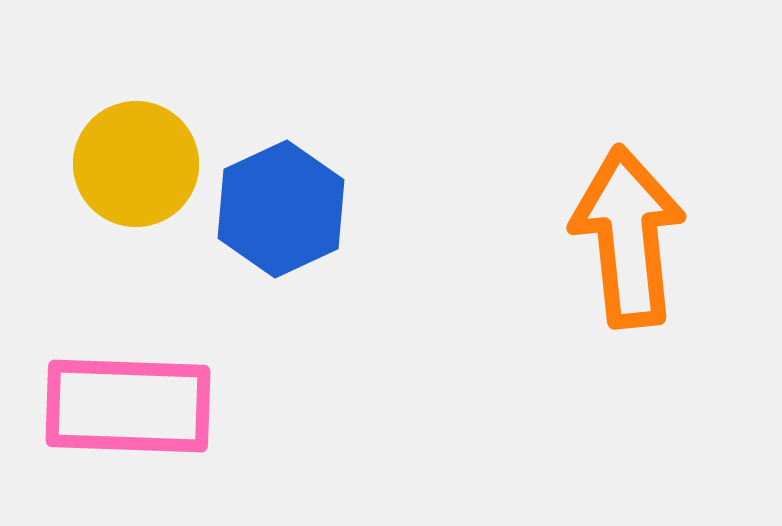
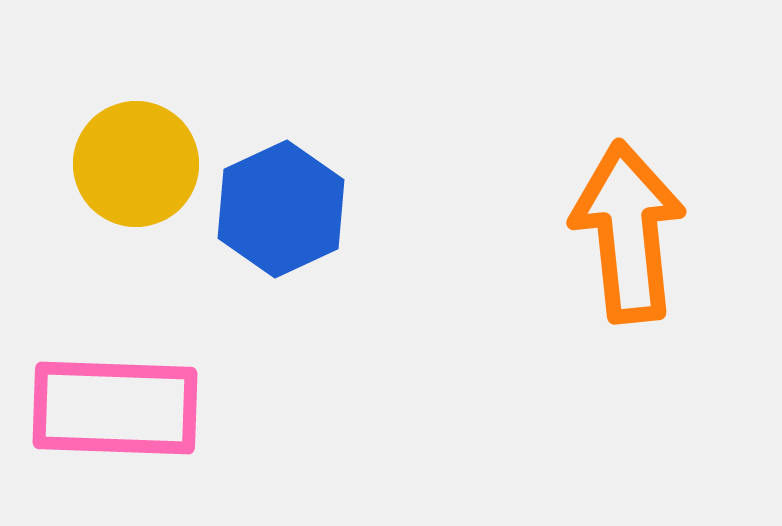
orange arrow: moved 5 px up
pink rectangle: moved 13 px left, 2 px down
